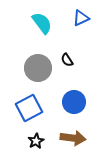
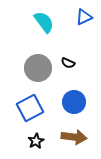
blue triangle: moved 3 px right, 1 px up
cyan semicircle: moved 2 px right, 1 px up
black semicircle: moved 1 px right, 3 px down; rotated 32 degrees counterclockwise
blue square: moved 1 px right
brown arrow: moved 1 px right, 1 px up
